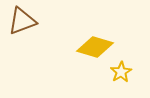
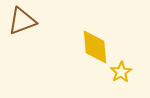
yellow diamond: rotated 69 degrees clockwise
